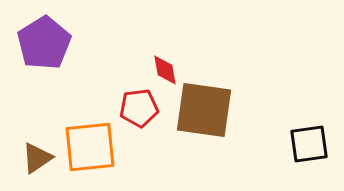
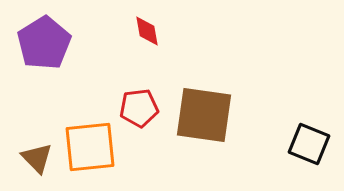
red diamond: moved 18 px left, 39 px up
brown square: moved 5 px down
black square: rotated 30 degrees clockwise
brown triangle: rotated 40 degrees counterclockwise
